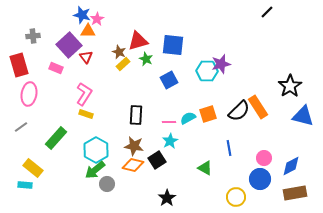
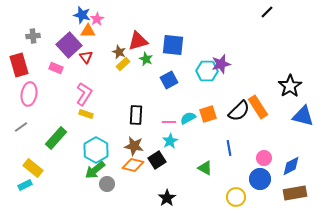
cyan rectangle at (25, 185): rotated 32 degrees counterclockwise
